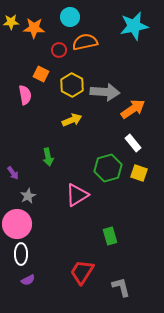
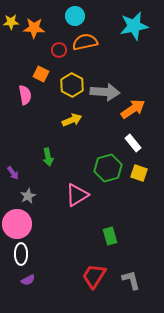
cyan circle: moved 5 px right, 1 px up
red trapezoid: moved 12 px right, 4 px down
gray L-shape: moved 10 px right, 7 px up
